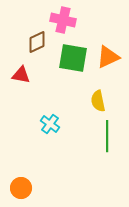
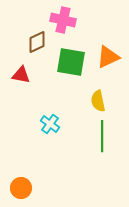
green square: moved 2 px left, 4 px down
green line: moved 5 px left
